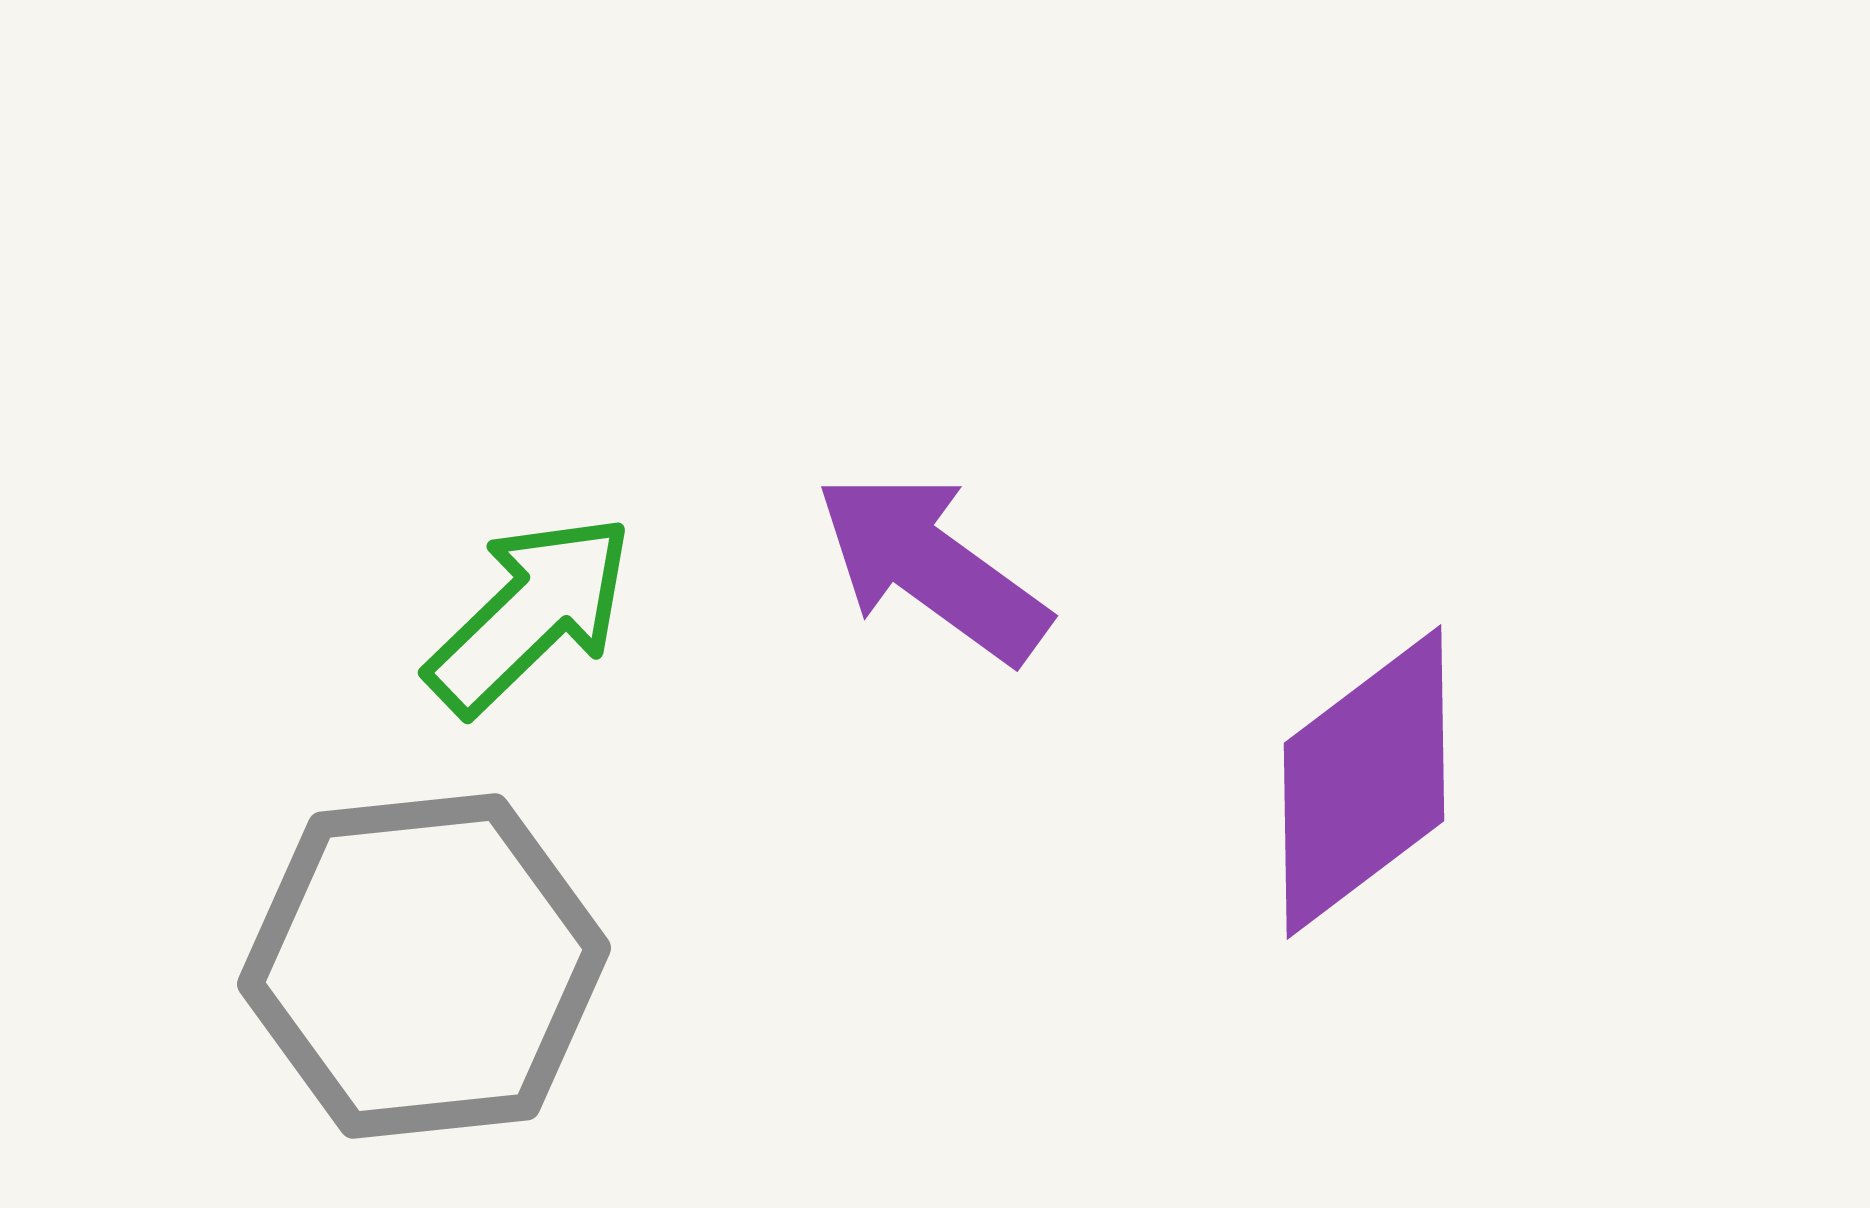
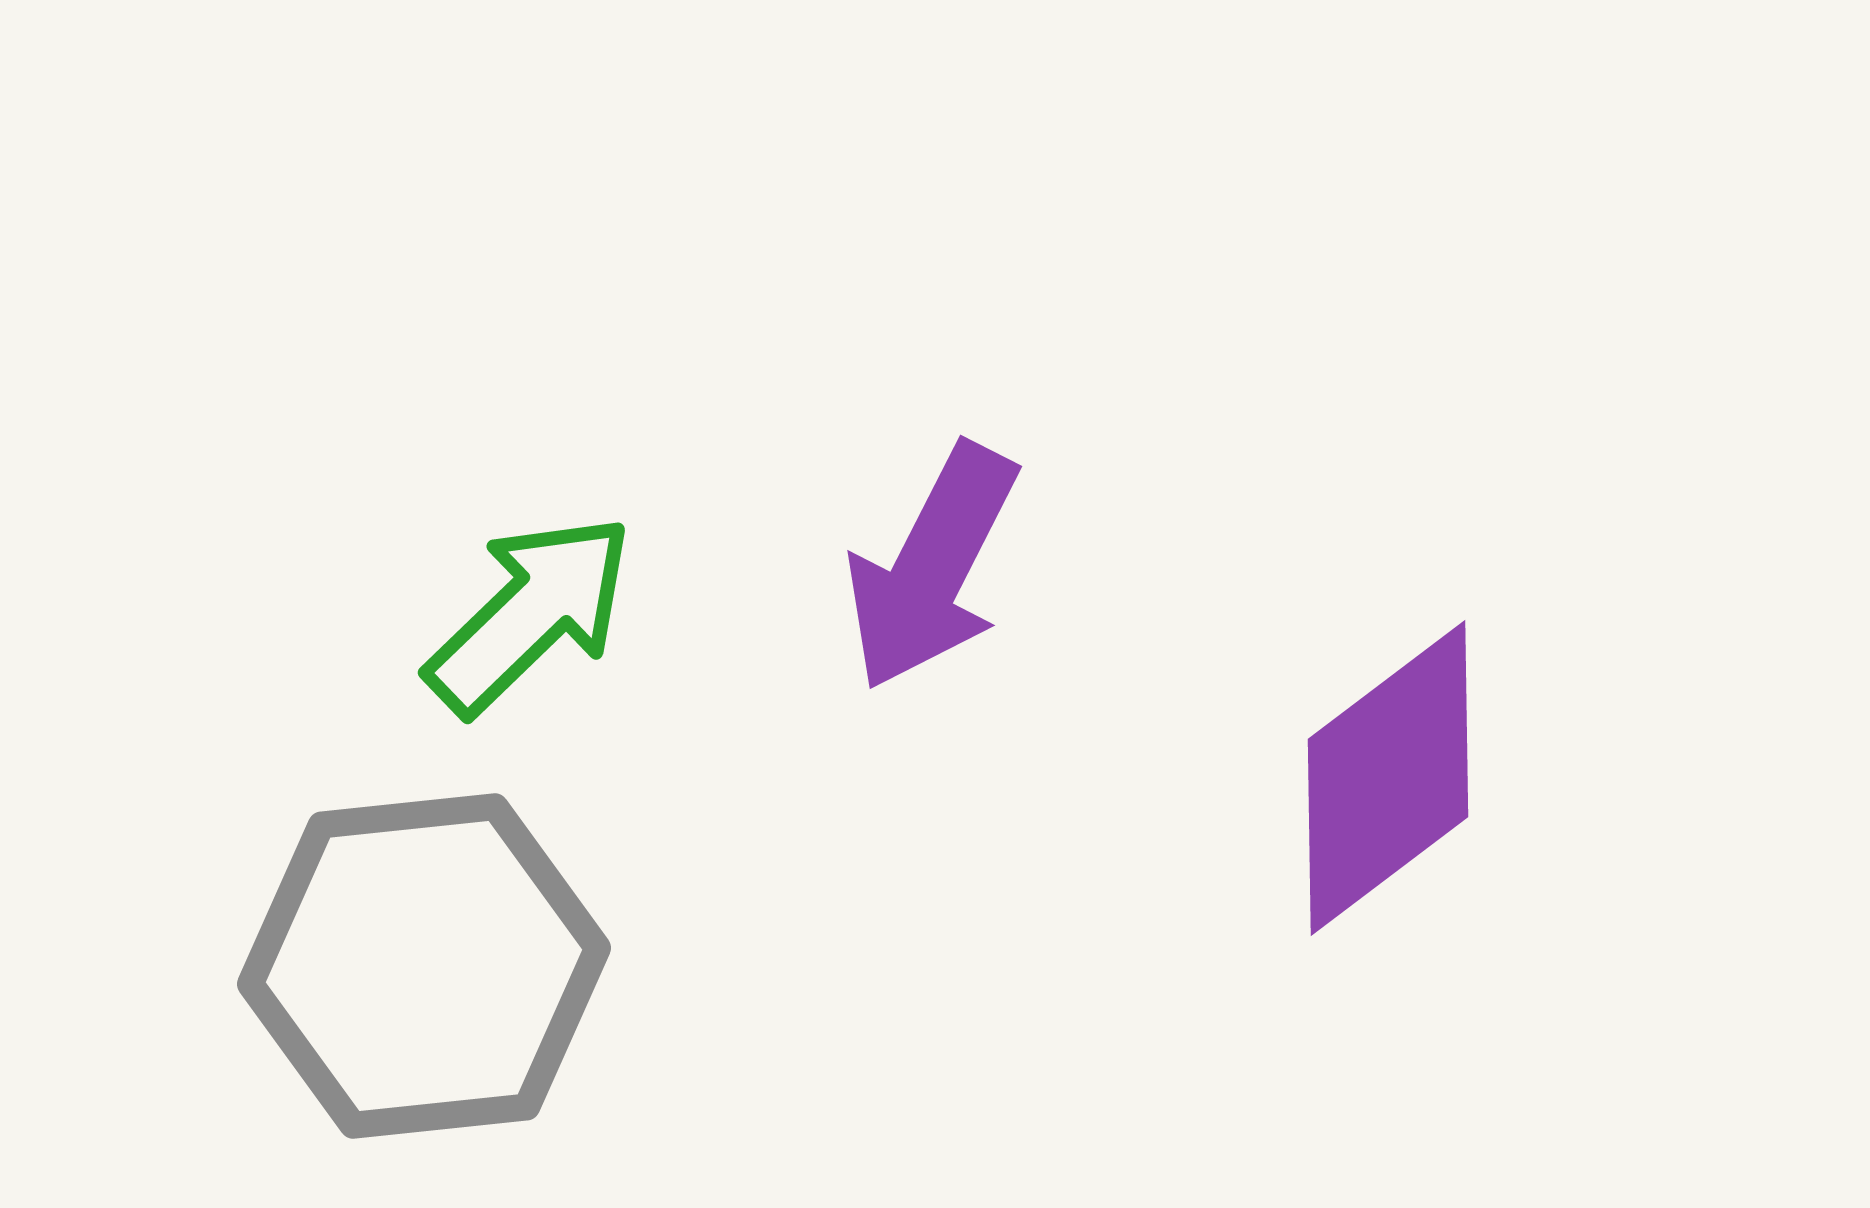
purple arrow: rotated 99 degrees counterclockwise
purple diamond: moved 24 px right, 4 px up
